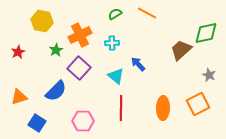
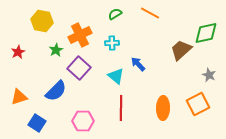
orange line: moved 3 px right
